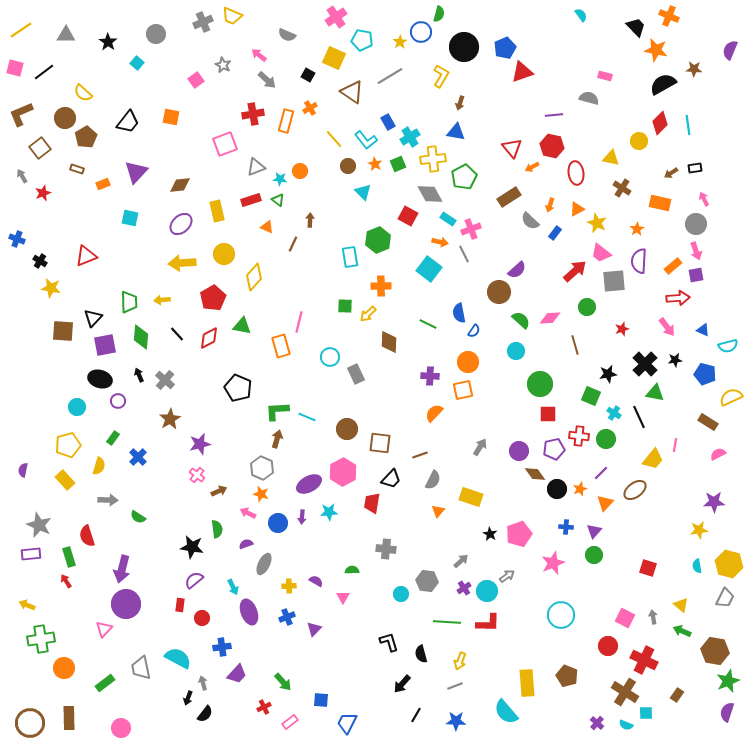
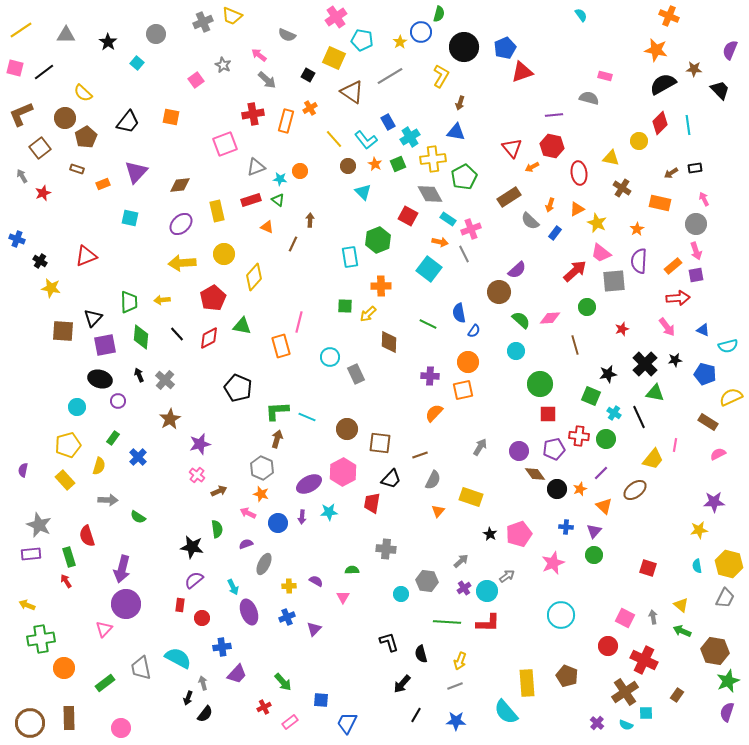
black trapezoid at (636, 27): moved 84 px right, 63 px down
red ellipse at (576, 173): moved 3 px right
orange triangle at (605, 503): moved 1 px left, 3 px down; rotated 30 degrees counterclockwise
brown cross at (625, 692): rotated 24 degrees clockwise
